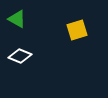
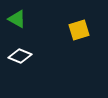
yellow square: moved 2 px right
